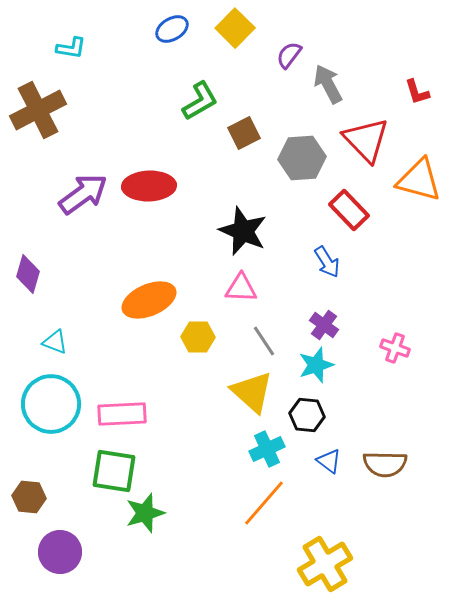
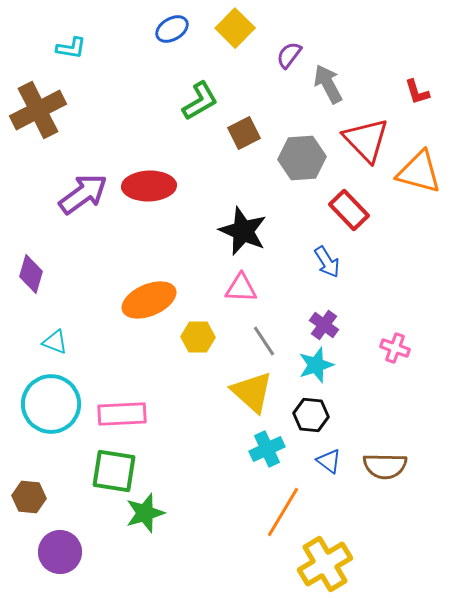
orange triangle: moved 8 px up
purple diamond: moved 3 px right
black hexagon: moved 4 px right
brown semicircle: moved 2 px down
orange line: moved 19 px right, 9 px down; rotated 10 degrees counterclockwise
